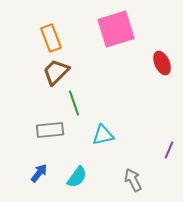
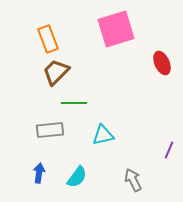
orange rectangle: moved 3 px left, 1 px down
green line: rotated 70 degrees counterclockwise
blue arrow: rotated 30 degrees counterclockwise
